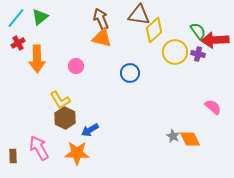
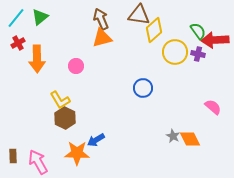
orange triangle: rotated 30 degrees counterclockwise
blue circle: moved 13 px right, 15 px down
blue arrow: moved 6 px right, 10 px down
pink arrow: moved 1 px left, 14 px down
